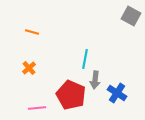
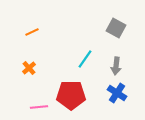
gray square: moved 15 px left, 12 px down
orange line: rotated 40 degrees counterclockwise
cyan line: rotated 24 degrees clockwise
gray arrow: moved 21 px right, 14 px up
red pentagon: rotated 24 degrees counterclockwise
pink line: moved 2 px right, 1 px up
